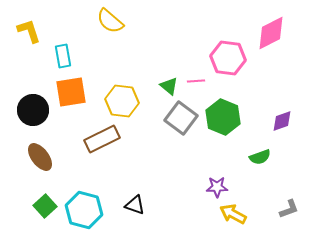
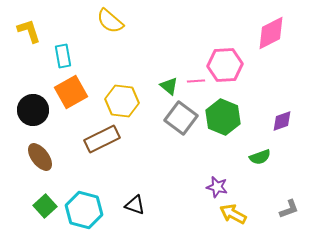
pink hexagon: moved 3 px left, 7 px down; rotated 12 degrees counterclockwise
orange square: rotated 20 degrees counterclockwise
purple star: rotated 15 degrees clockwise
